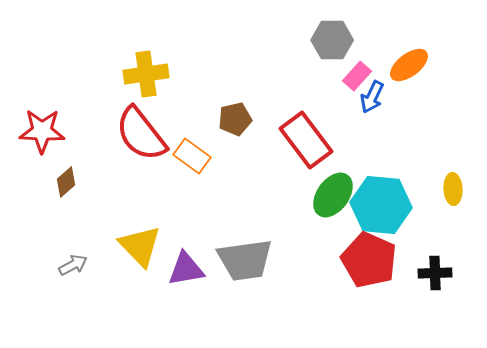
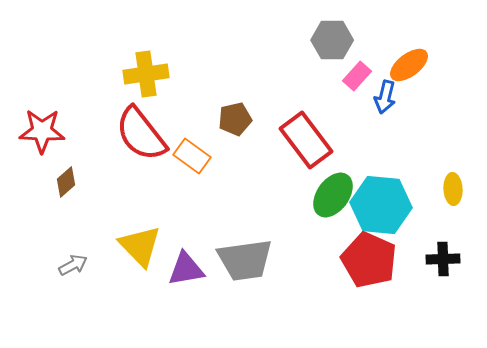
blue arrow: moved 13 px right; rotated 12 degrees counterclockwise
black cross: moved 8 px right, 14 px up
